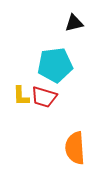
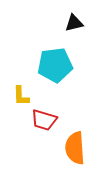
red trapezoid: moved 23 px down
